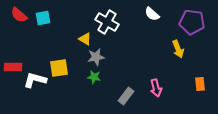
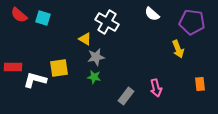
cyan square: rotated 28 degrees clockwise
